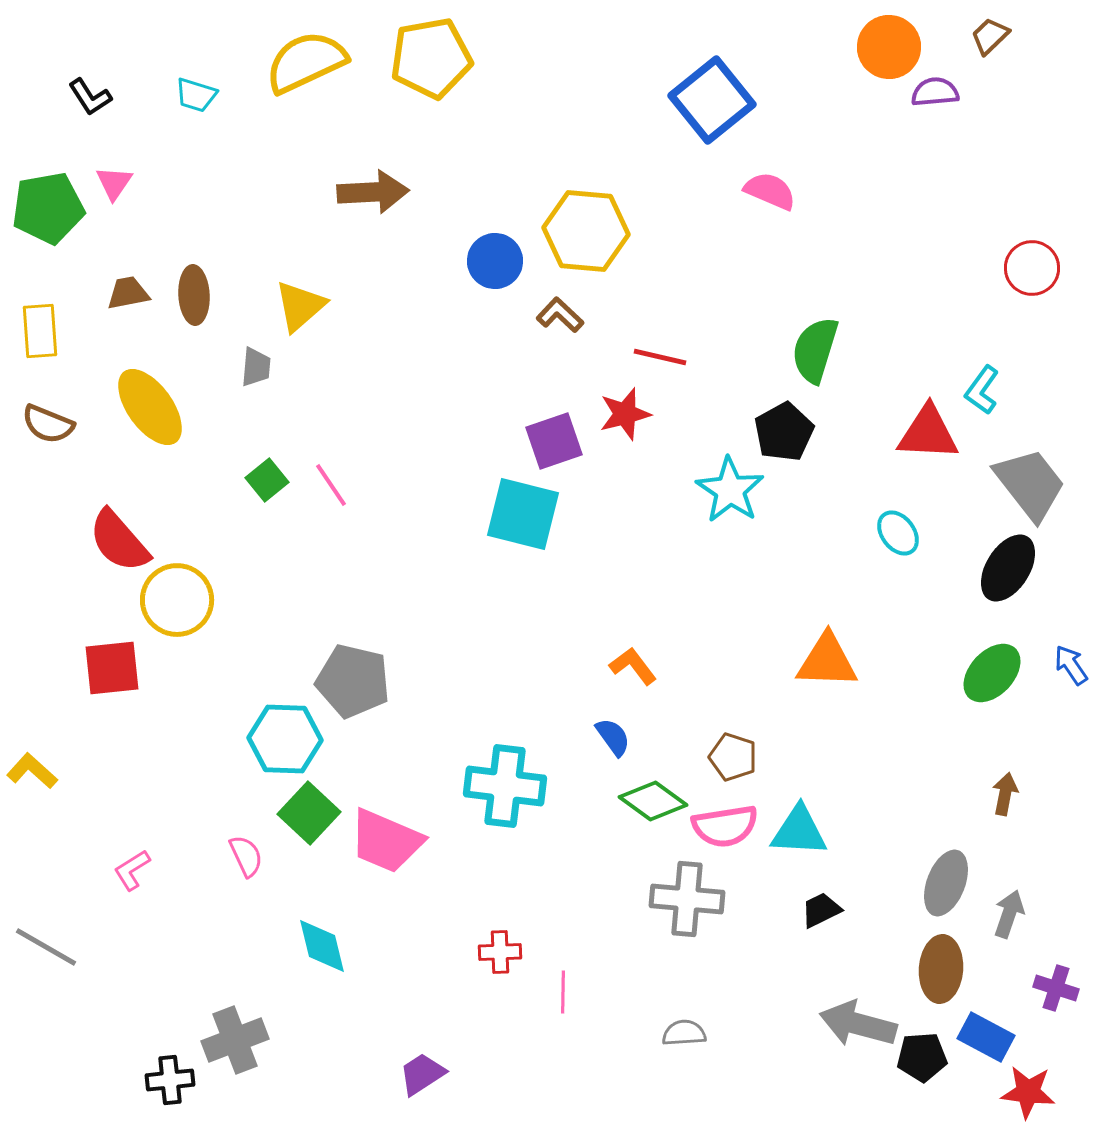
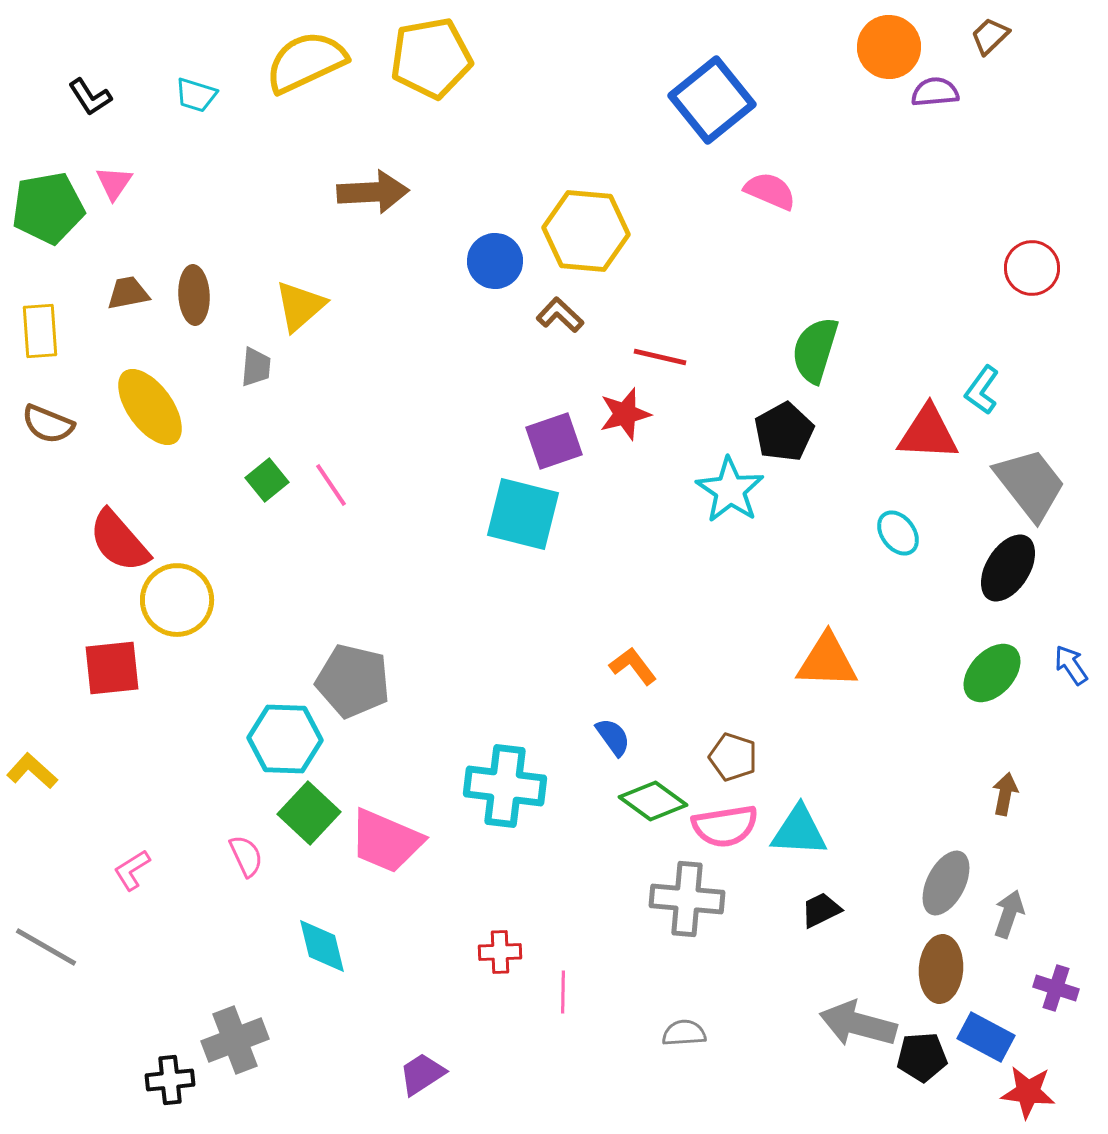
gray ellipse at (946, 883): rotated 6 degrees clockwise
